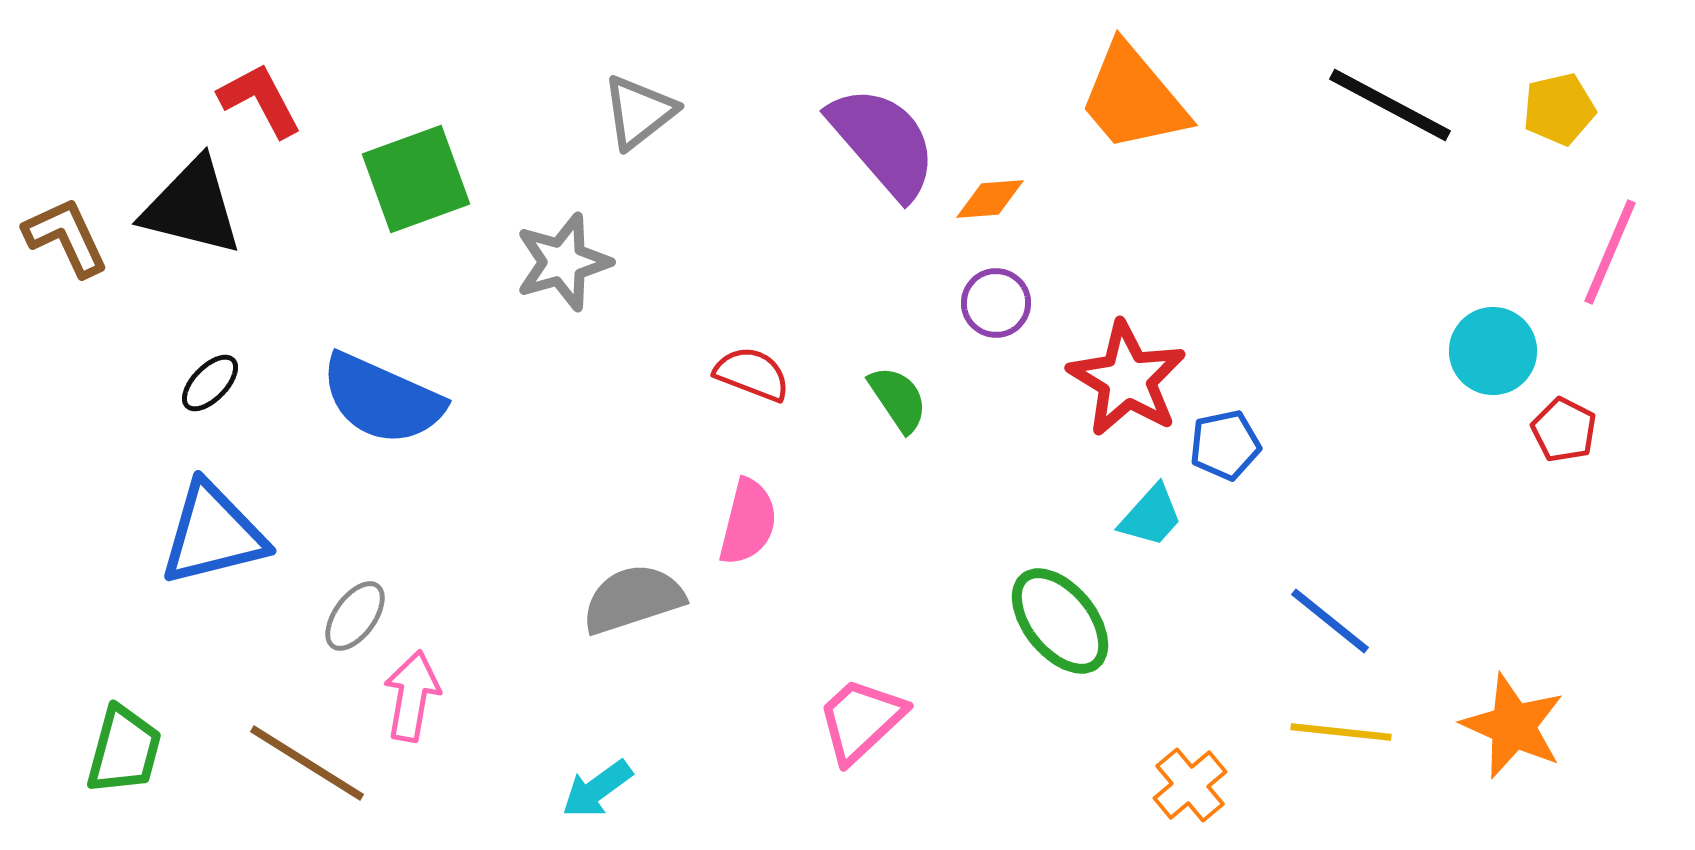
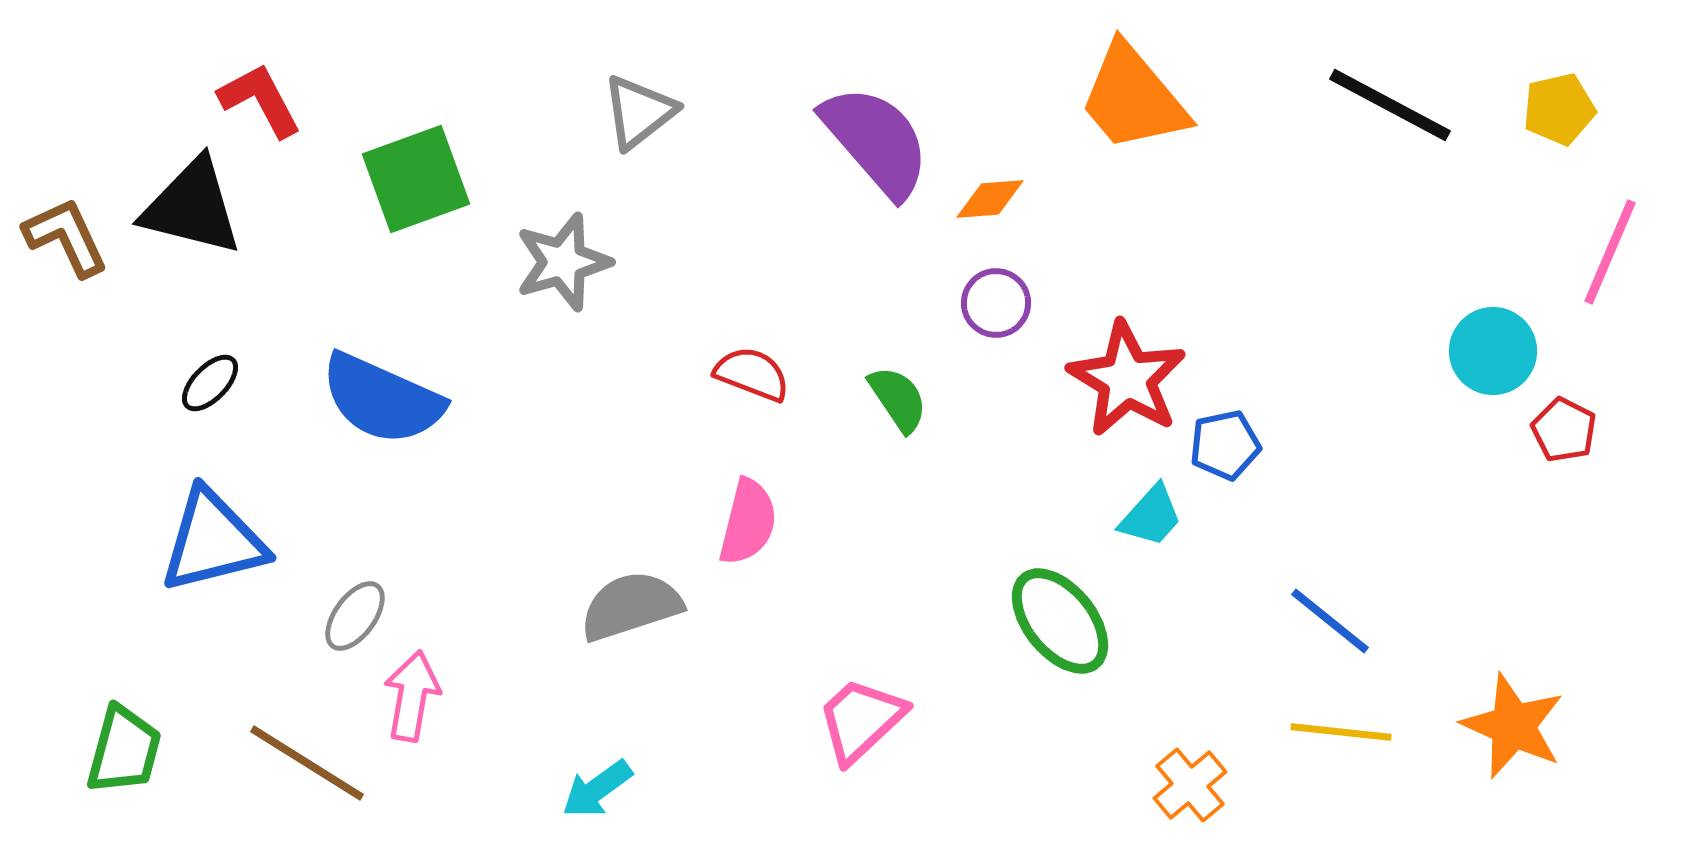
purple semicircle: moved 7 px left, 1 px up
blue triangle: moved 7 px down
gray semicircle: moved 2 px left, 7 px down
